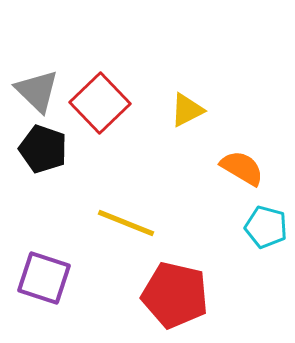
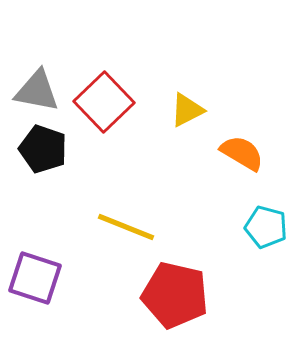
gray triangle: rotated 33 degrees counterclockwise
red square: moved 4 px right, 1 px up
orange semicircle: moved 15 px up
yellow line: moved 4 px down
purple square: moved 9 px left
